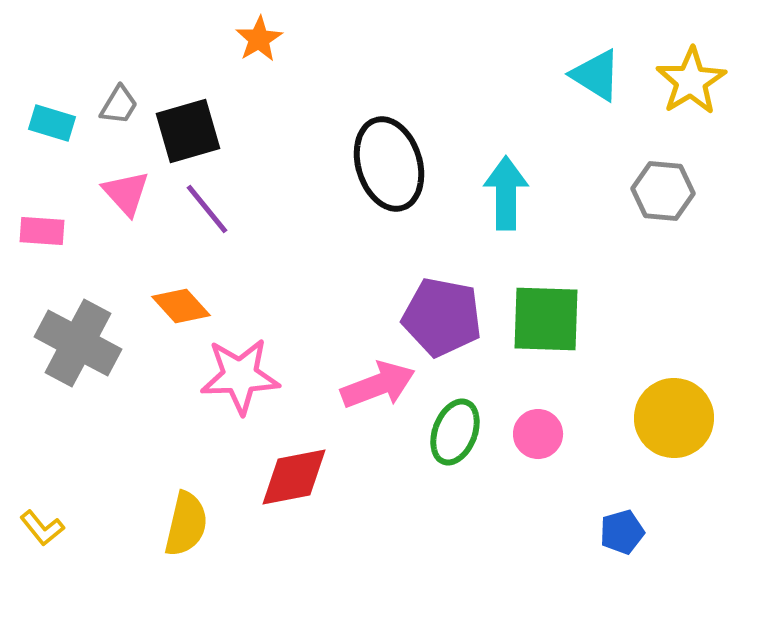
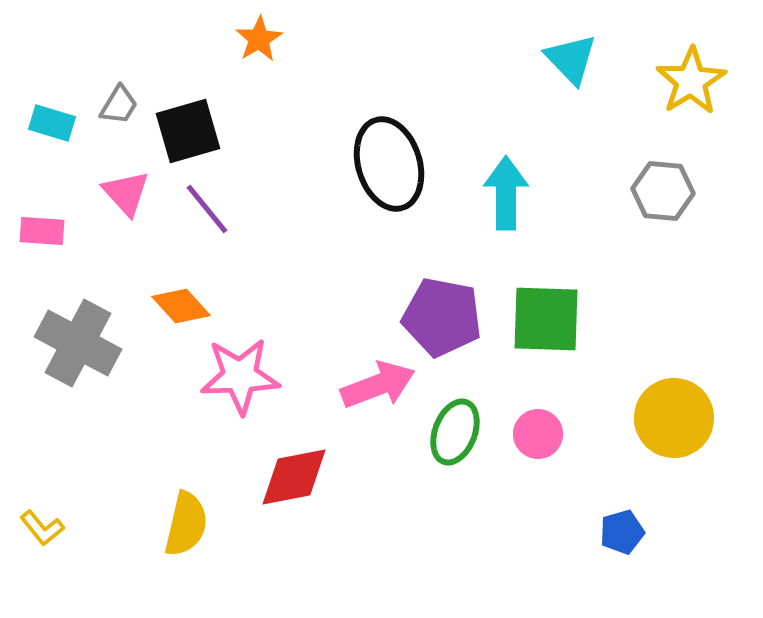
cyan triangle: moved 25 px left, 16 px up; rotated 14 degrees clockwise
